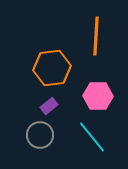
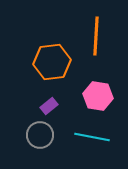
orange hexagon: moved 6 px up
pink hexagon: rotated 8 degrees clockwise
cyan line: rotated 40 degrees counterclockwise
